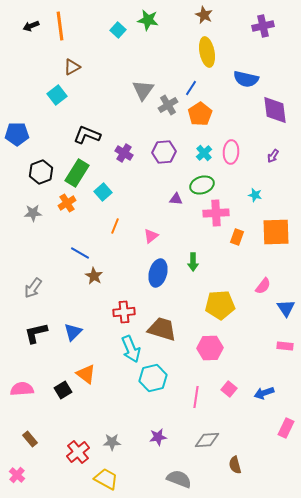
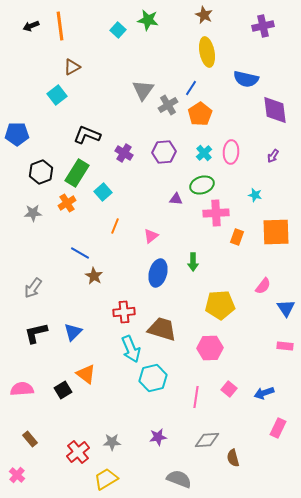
pink rectangle at (286, 428): moved 8 px left
brown semicircle at (235, 465): moved 2 px left, 7 px up
yellow trapezoid at (106, 479): rotated 60 degrees counterclockwise
